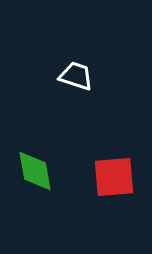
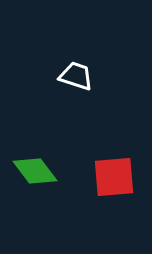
green diamond: rotated 27 degrees counterclockwise
